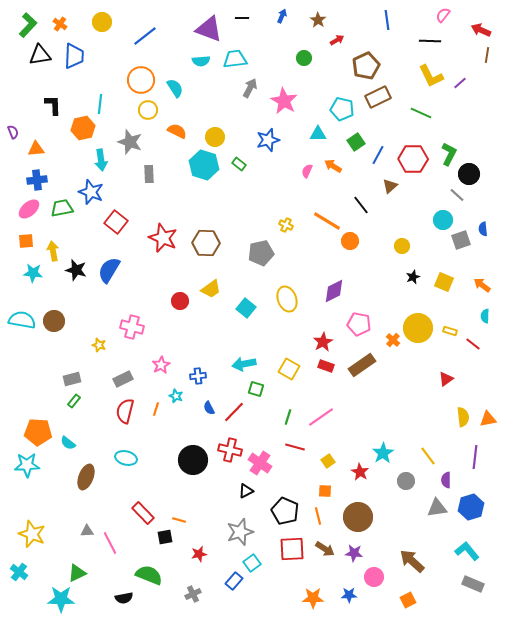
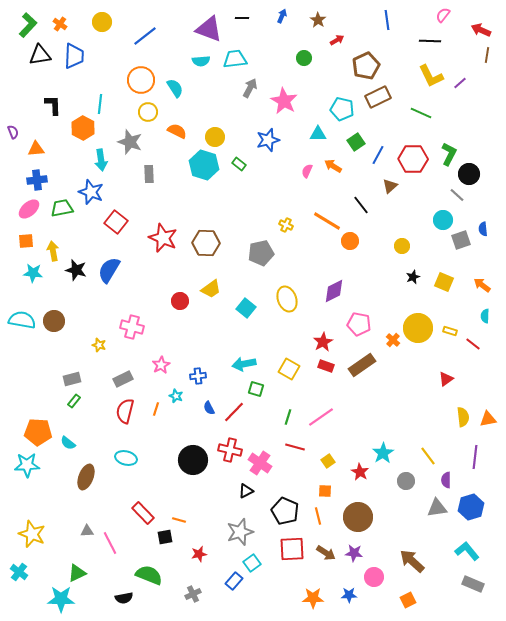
yellow circle at (148, 110): moved 2 px down
orange hexagon at (83, 128): rotated 20 degrees counterclockwise
brown arrow at (325, 549): moved 1 px right, 4 px down
